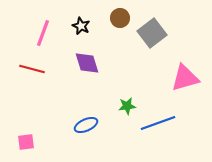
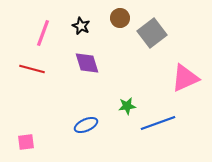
pink triangle: rotated 8 degrees counterclockwise
